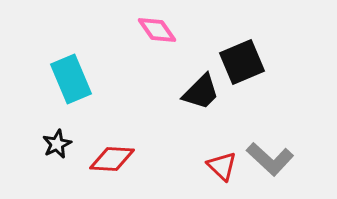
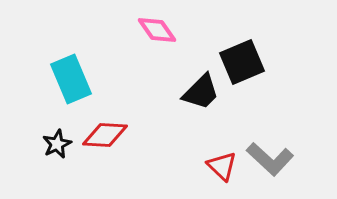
red diamond: moved 7 px left, 24 px up
